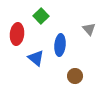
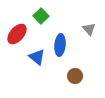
red ellipse: rotated 35 degrees clockwise
blue triangle: moved 1 px right, 1 px up
